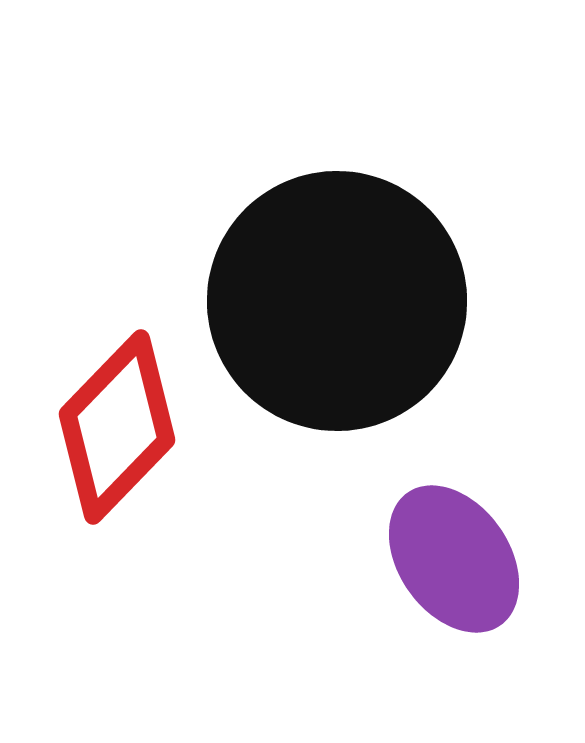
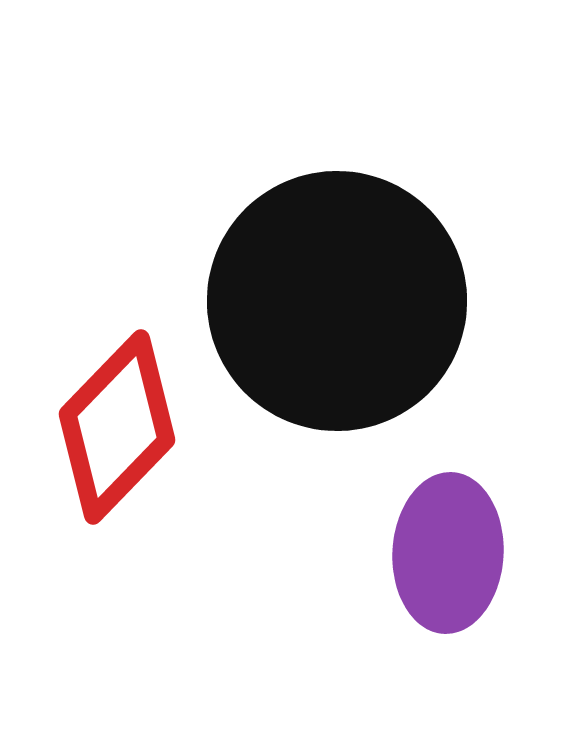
purple ellipse: moved 6 px left, 6 px up; rotated 38 degrees clockwise
